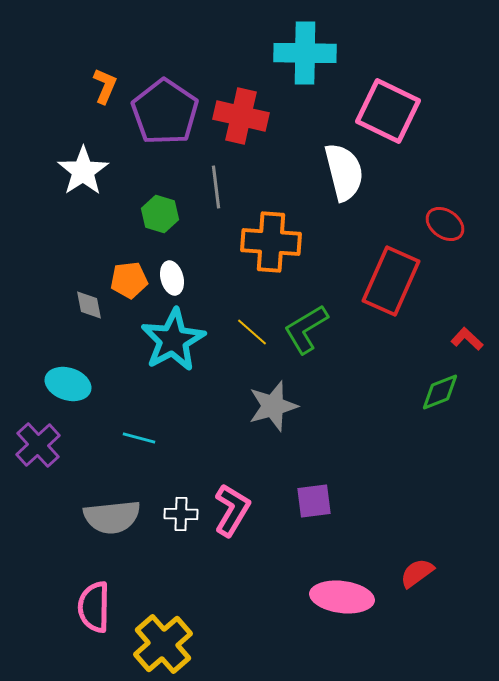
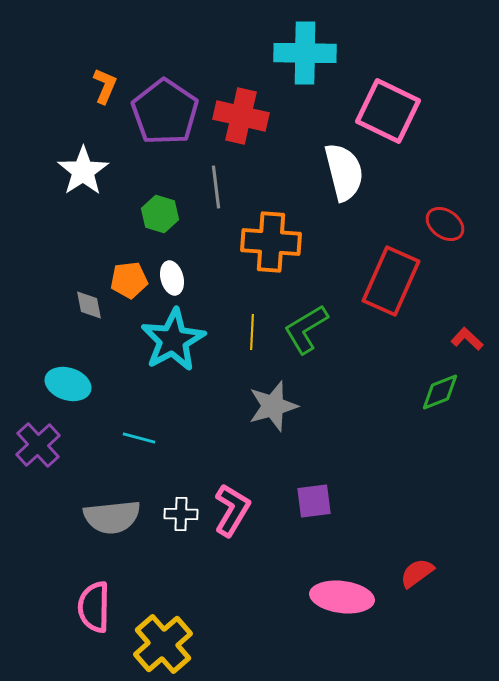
yellow line: rotated 52 degrees clockwise
